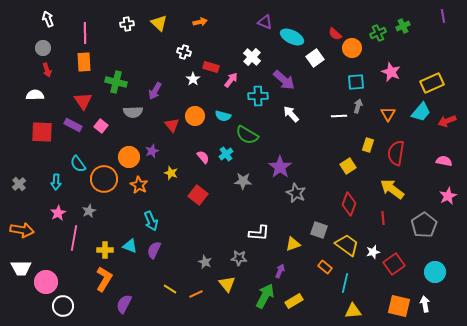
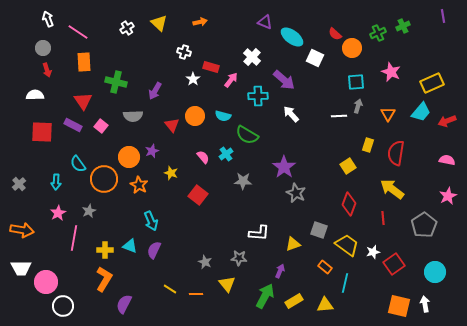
white cross at (127, 24): moved 4 px down; rotated 24 degrees counterclockwise
pink line at (85, 33): moved 7 px left, 1 px up; rotated 55 degrees counterclockwise
cyan ellipse at (292, 37): rotated 10 degrees clockwise
white square at (315, 58): rotated 30 degrees counterclockwise
gray semicircle at (133, 112): moved 4 px down
pink semicircle at (444, 161): moved 3 px right, 1 px up
purple star at (280, 167): moved 4 px right
orange line at (196, 294): rotated 24 degrees clockwise
yellow triangle at (353, 311): moved 28 px left, 6 px up
